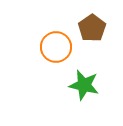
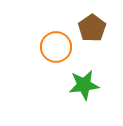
green star: rotated 20 degrees counterclockwise
